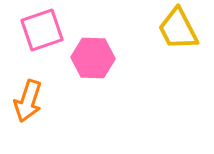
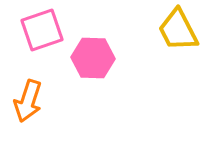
yellow trapezoid: moved 1 px down
